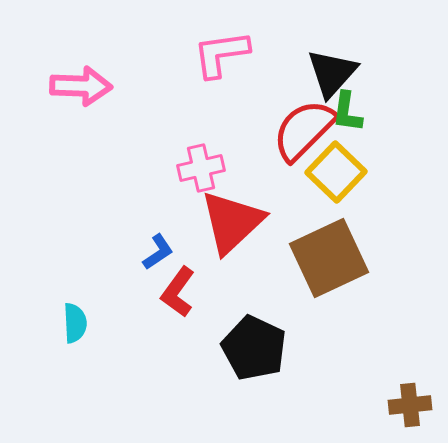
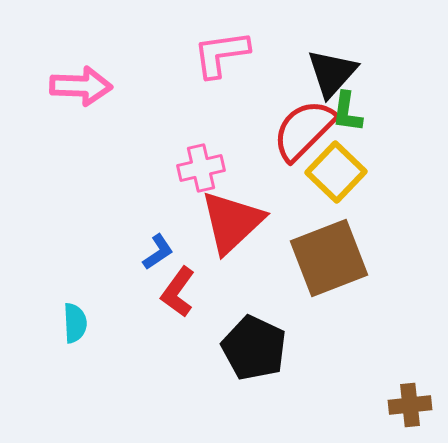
brown square: rotated 4 degrees clockwise
